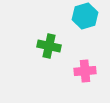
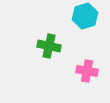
pink cross: moved 2 px right; rotated 15 degrees clockwise
